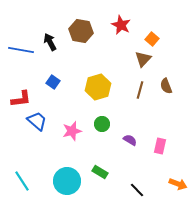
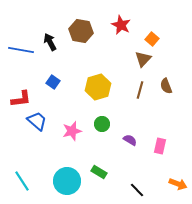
green rectangle: moved 1 px left
